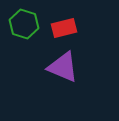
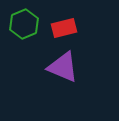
green hexagon: rotated 20 degrees clockwise
